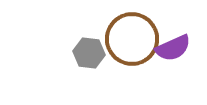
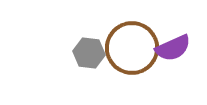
brown circle: moved 9 px down
